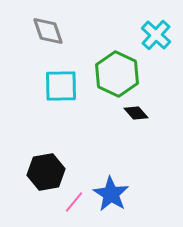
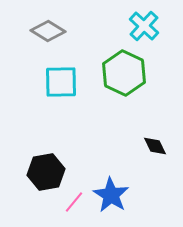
gray diamond: rotated 40 degrees counterclockwise
cyan cross: moved 12 px left, 9 px up
green hexagon: moved 7 px right, 1 px up
cyan square: moved 4 px up
black diamond: moved 19 px right, 33 px down; rotated 15 degrees clockwise
blue star: moved 1 px down
